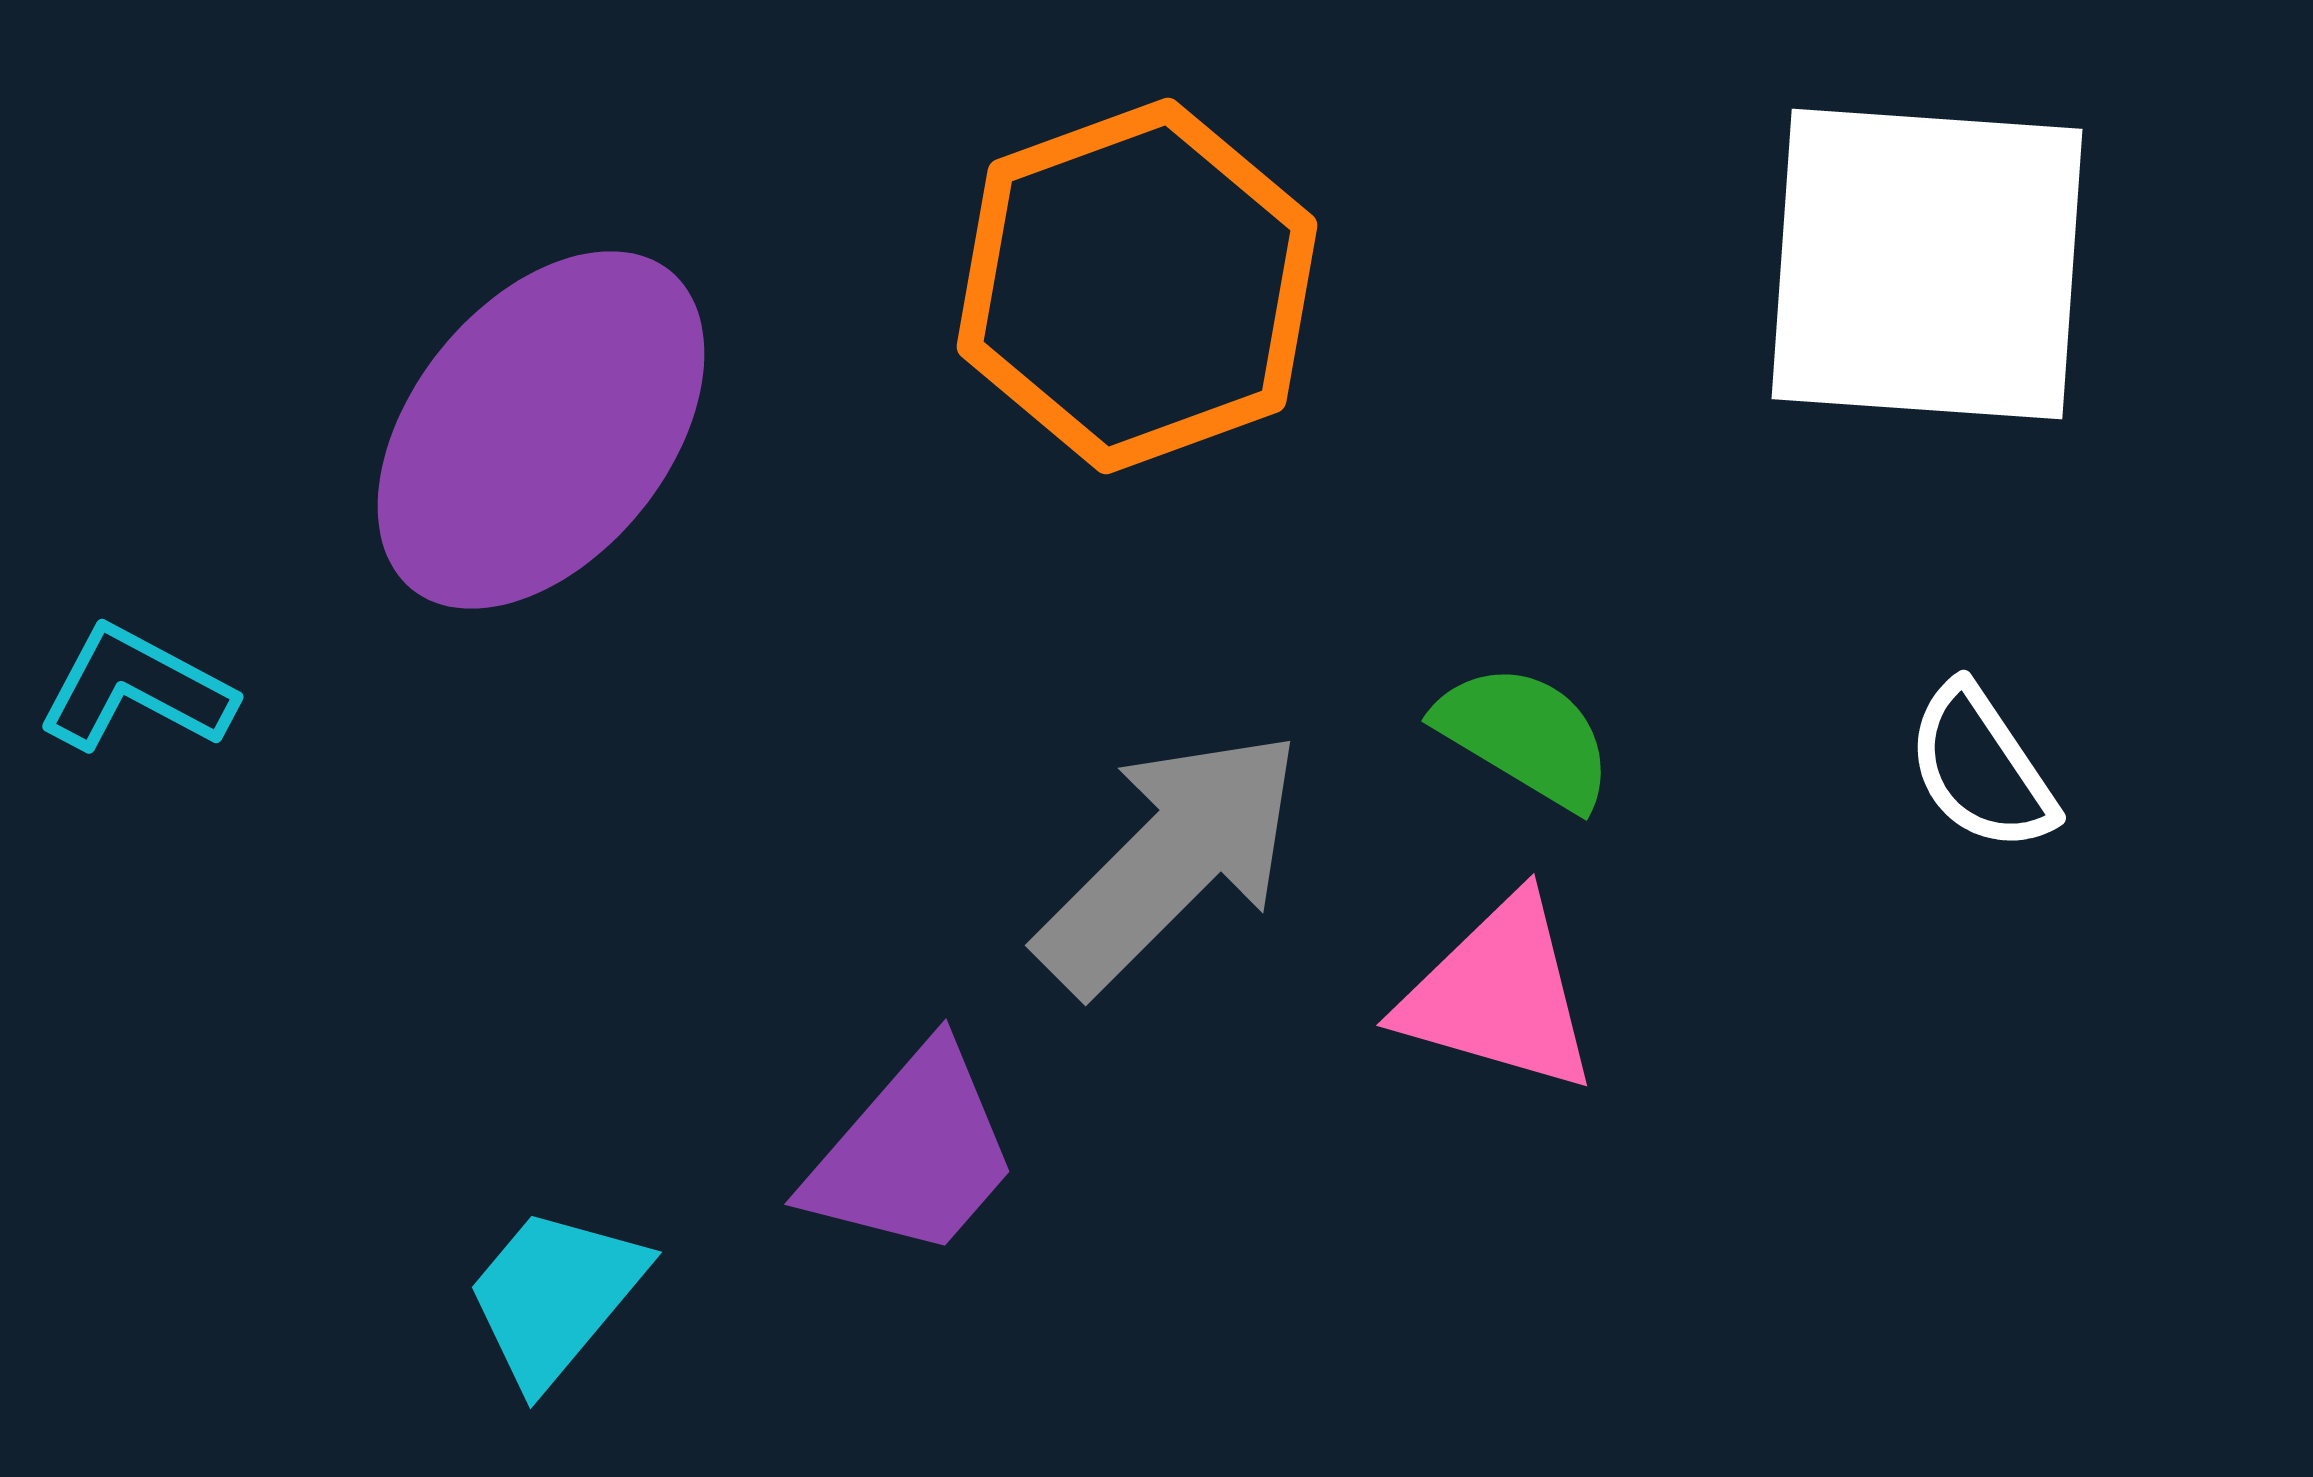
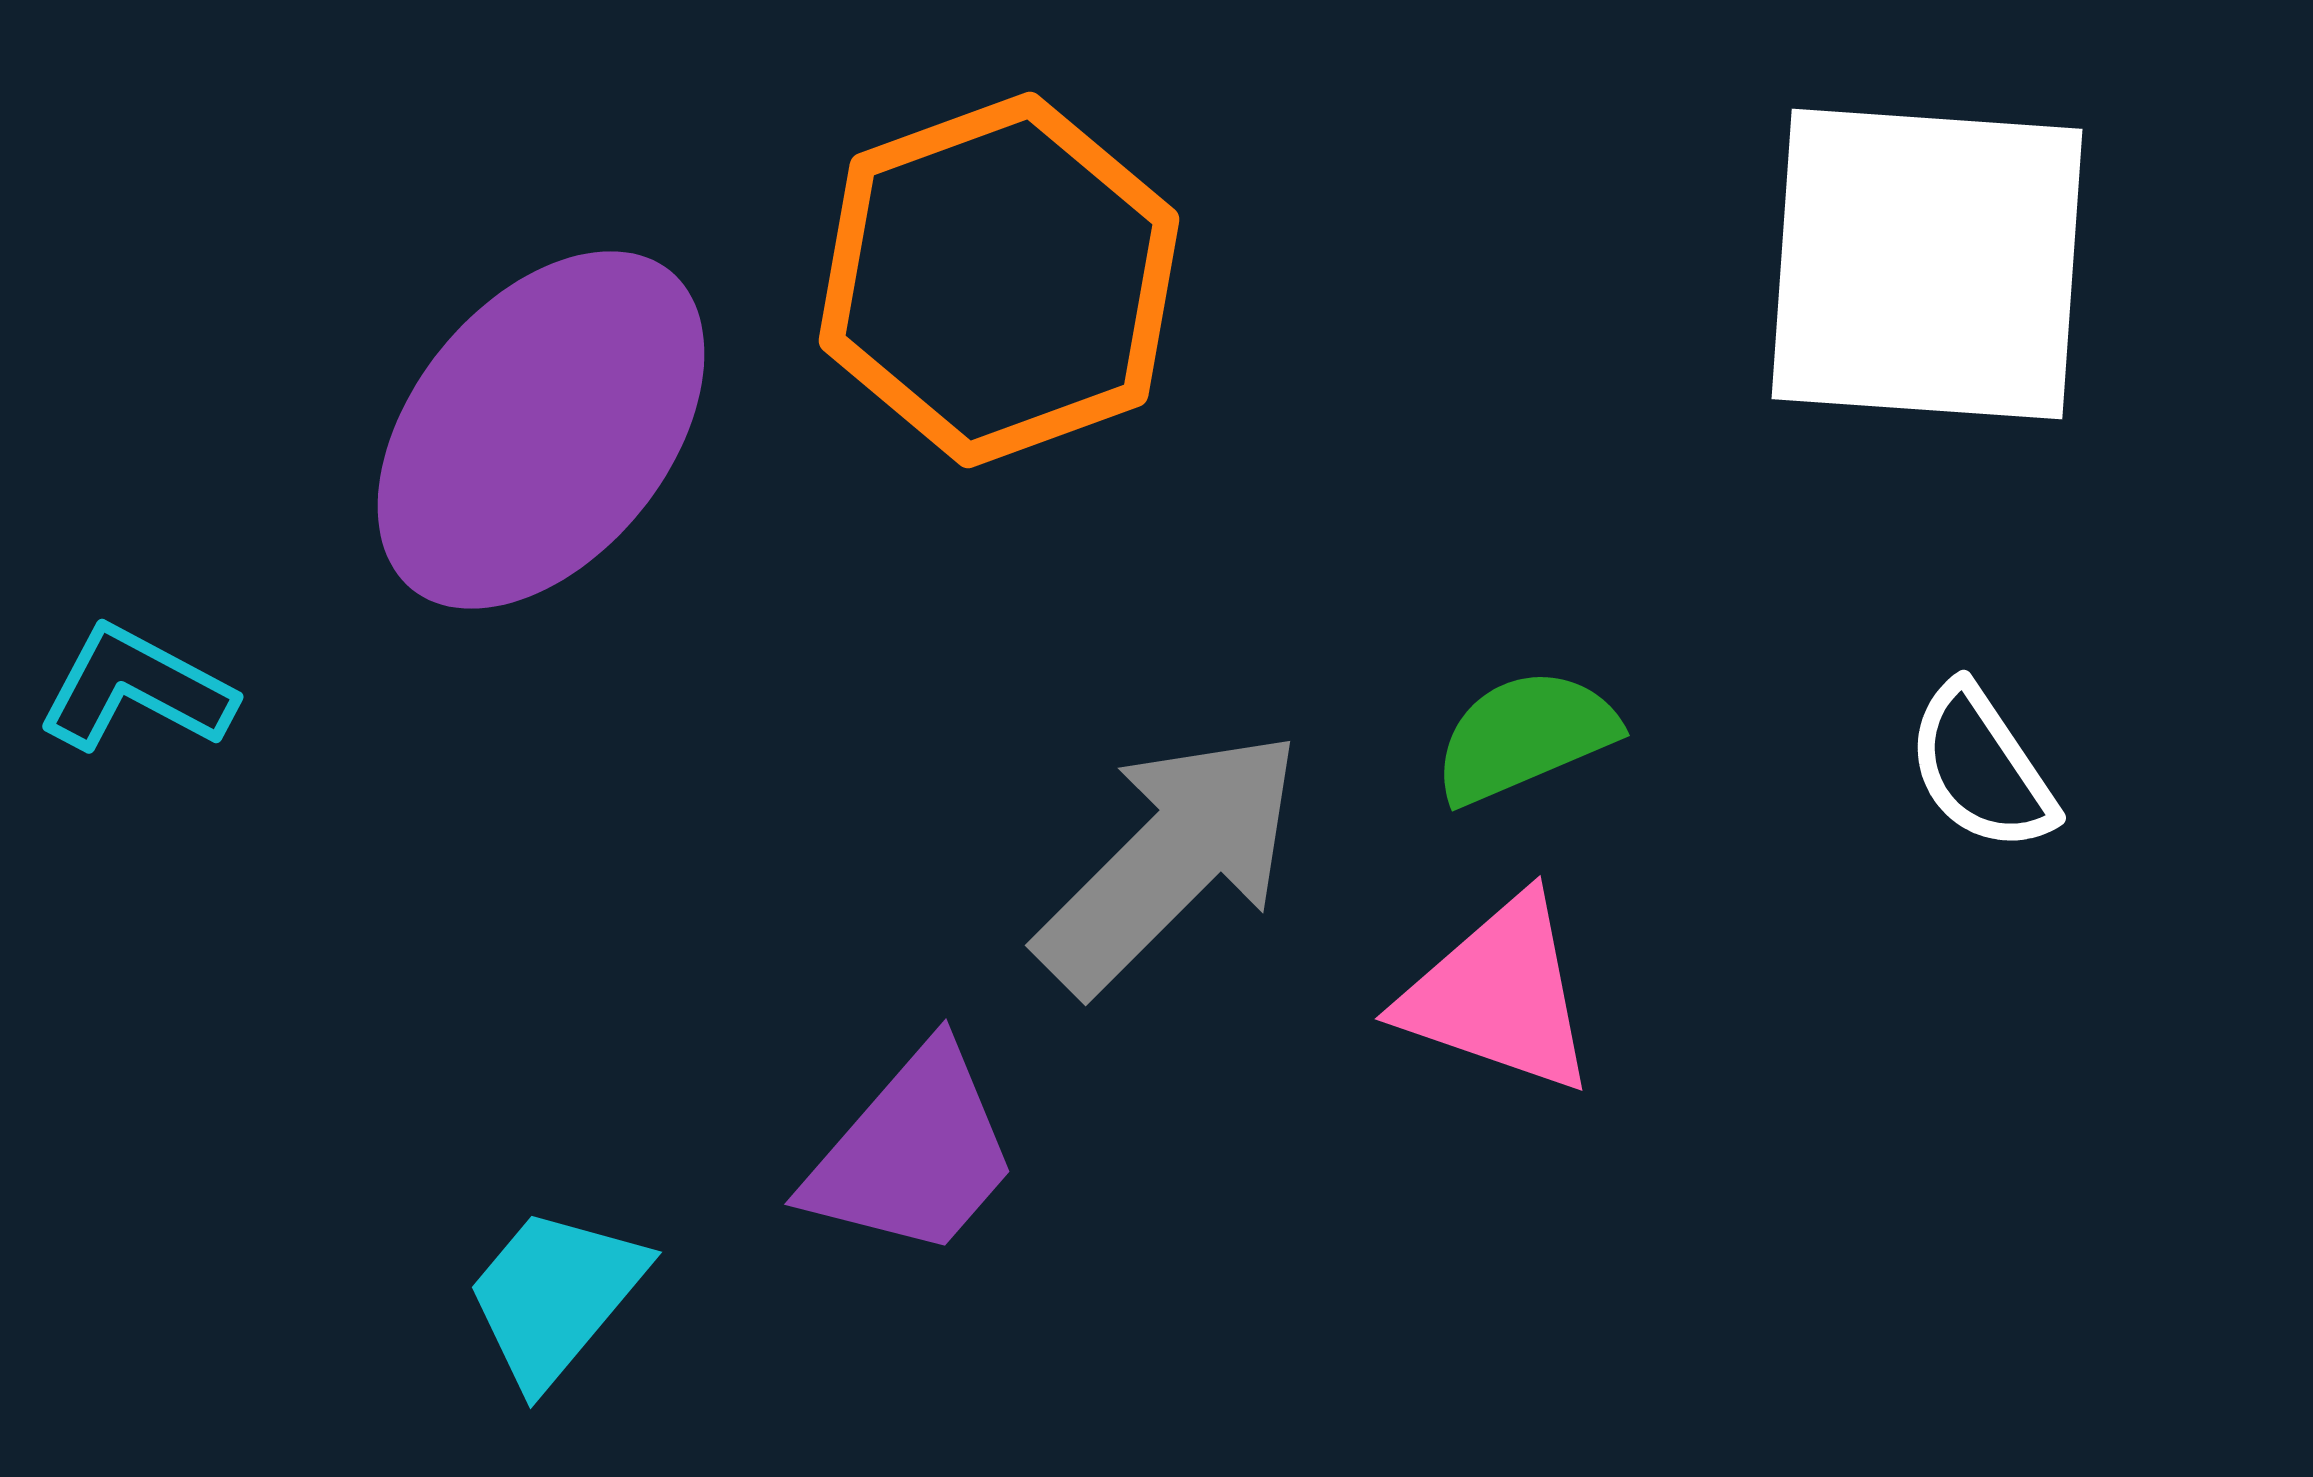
orange hexagon: moved 138 px left, 6 px up
green semicircle: rotated 54 degrees counterclockwise
pink triangle: rotated 3 degrees clockwise
